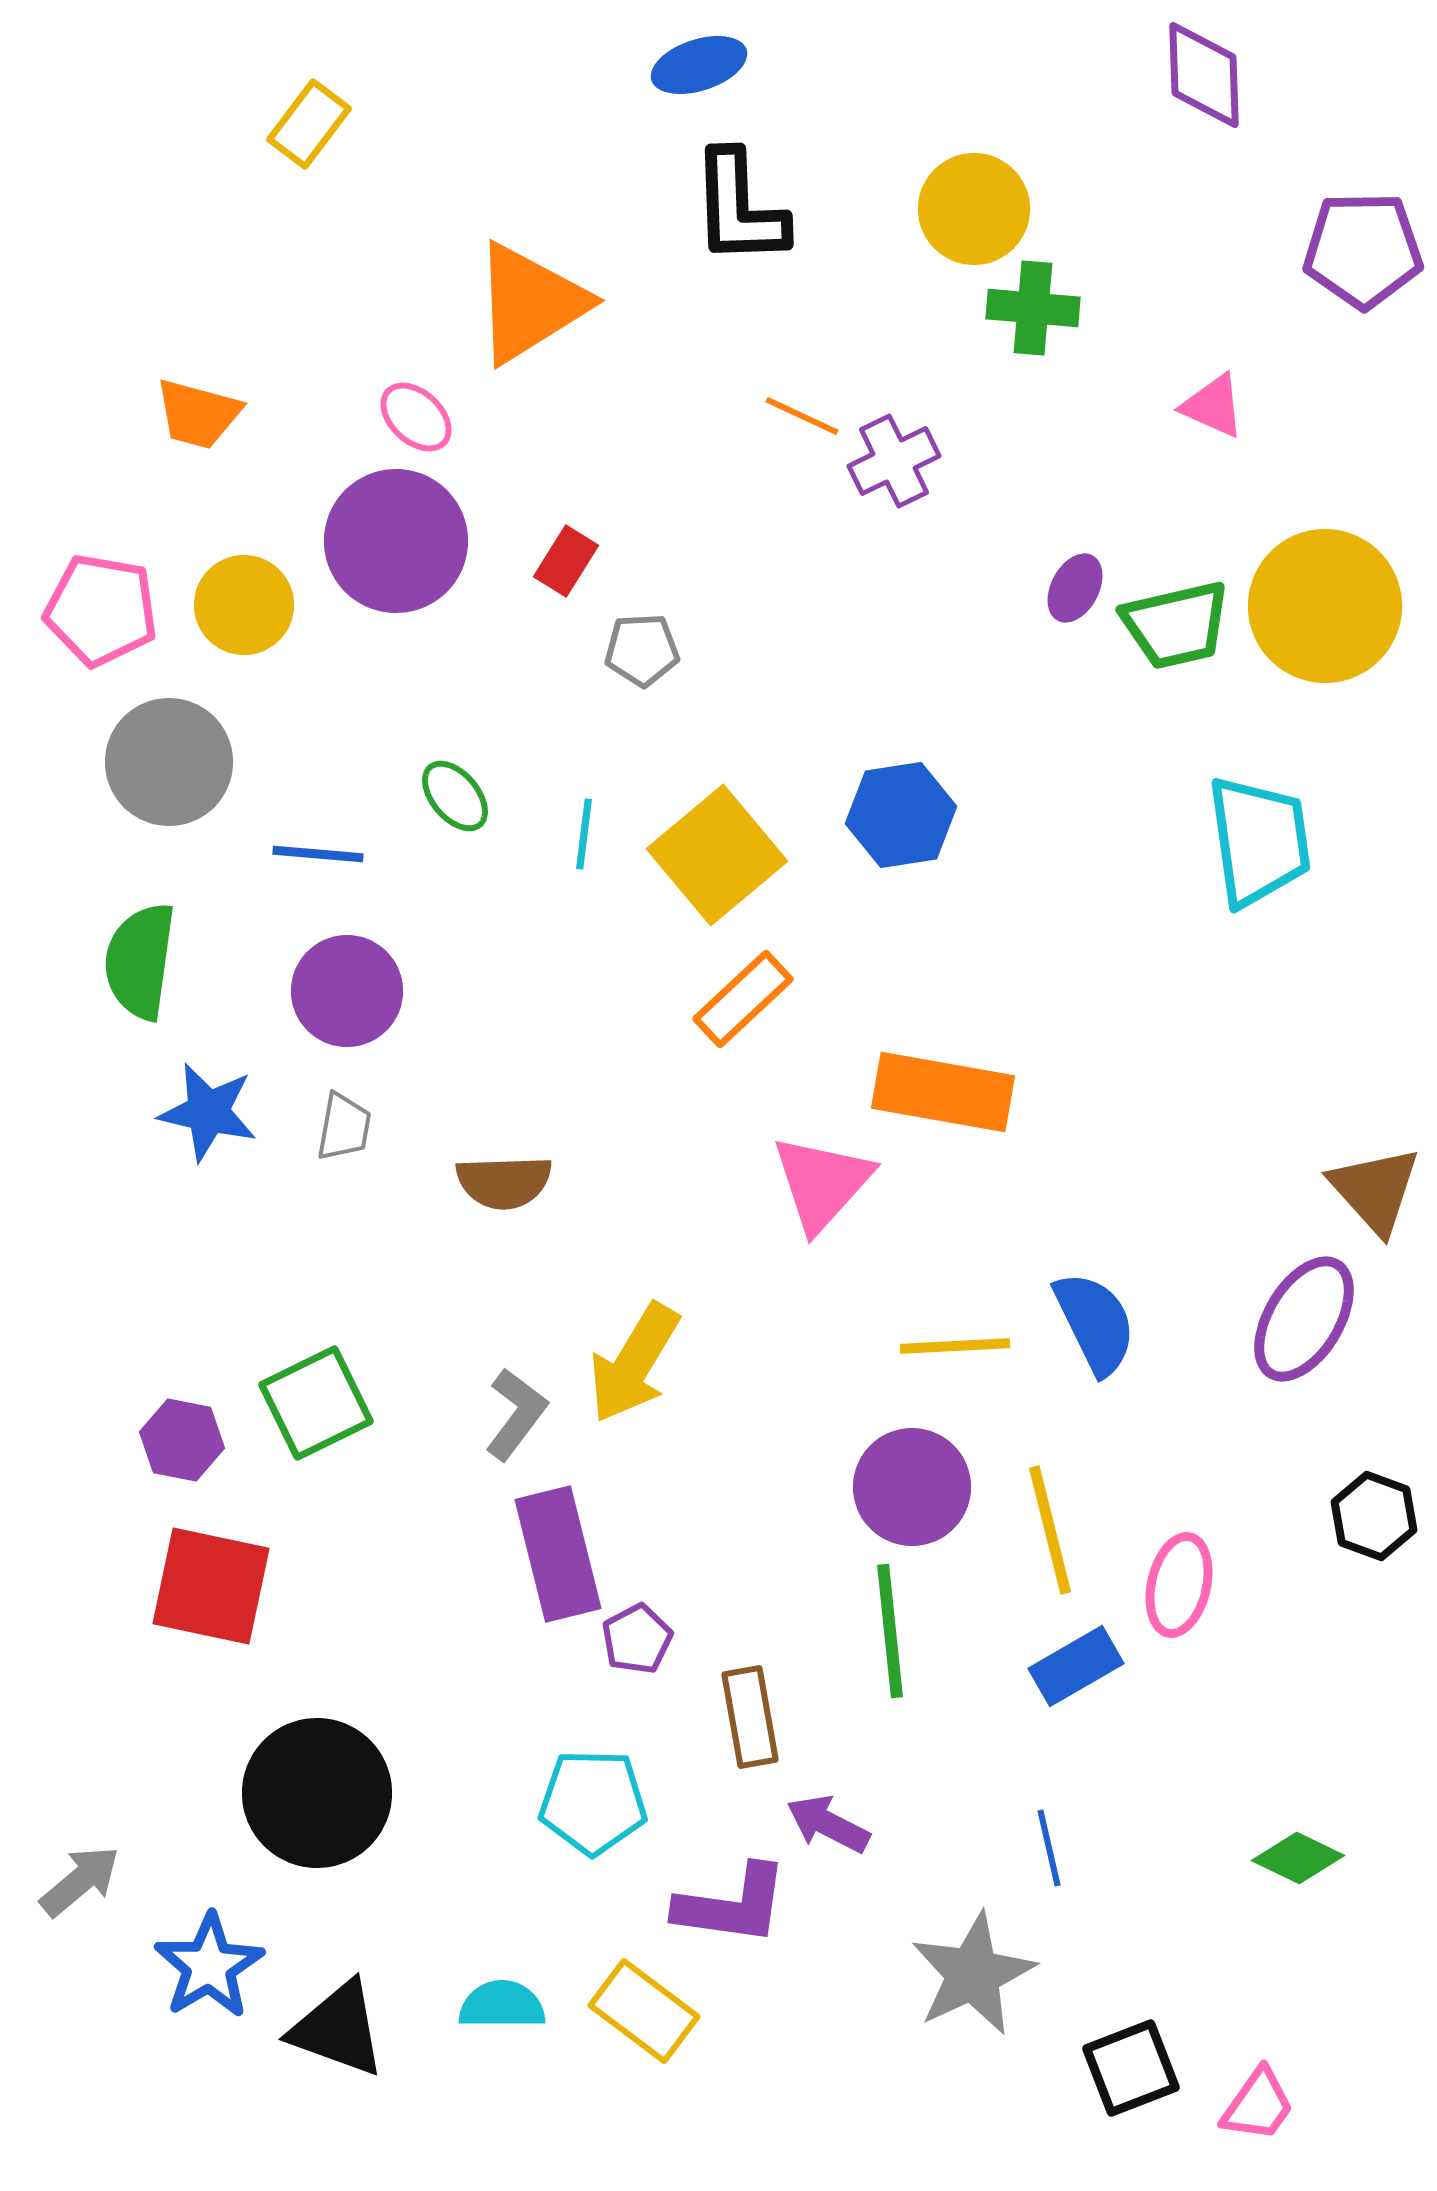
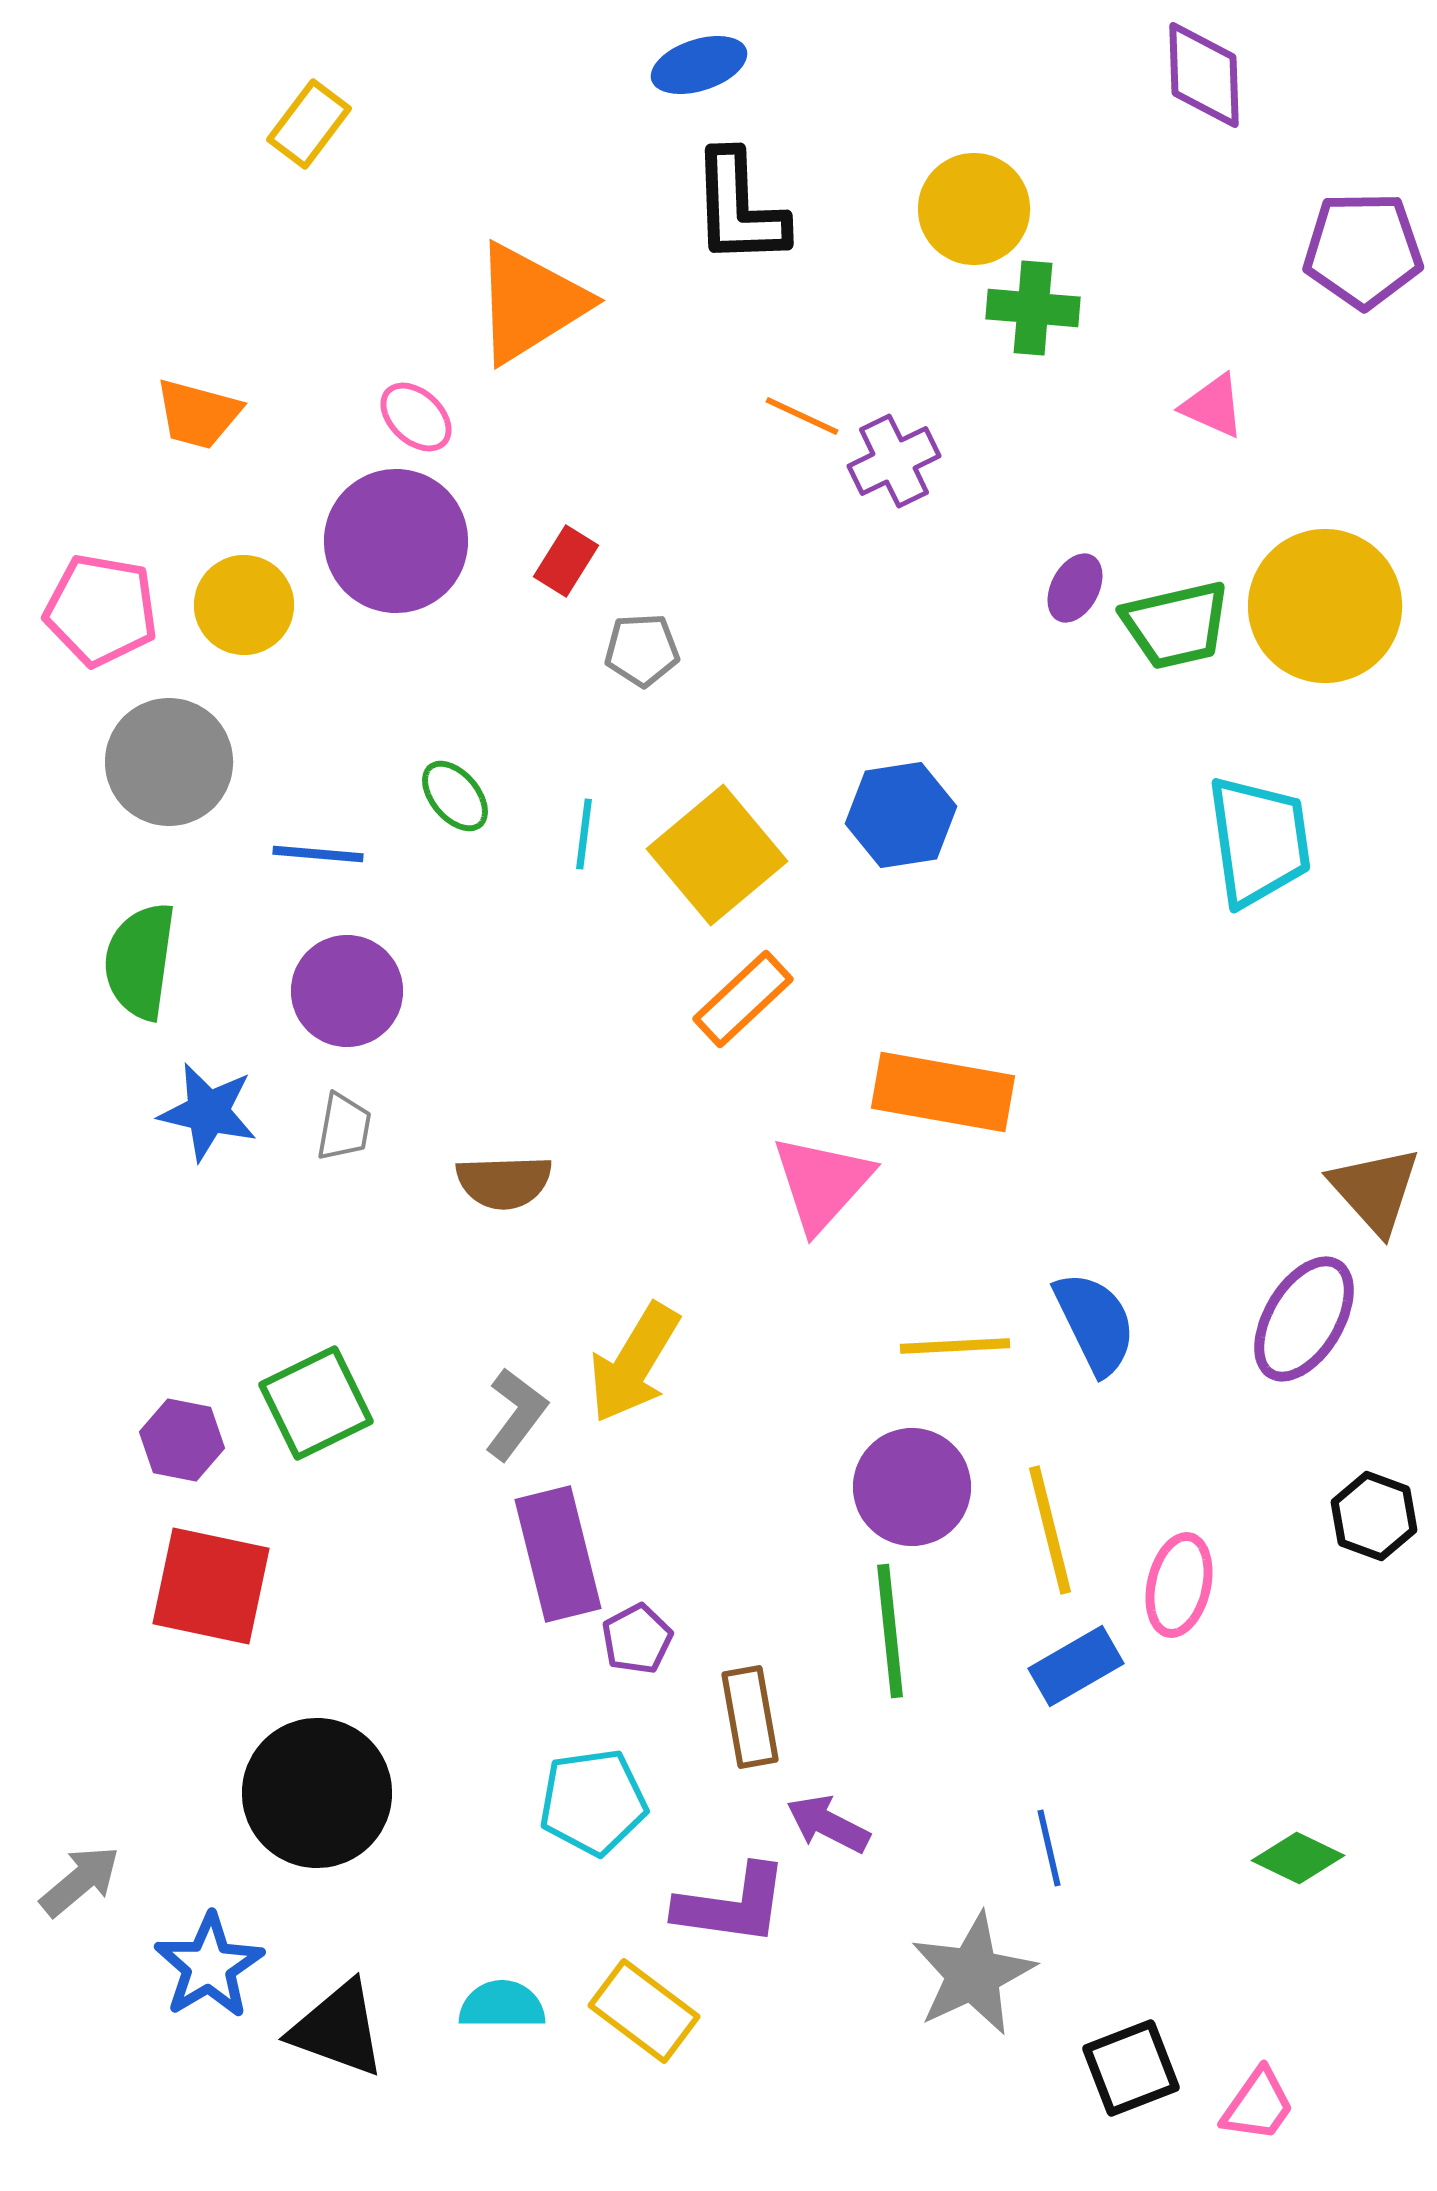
cyan pentagon at (593, 1802): rotated 9 degrees counterclockwise
